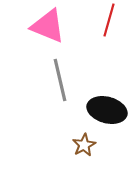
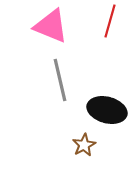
red line: moved 1 px right, 1 px down
pink triangle: moved 3 px right
